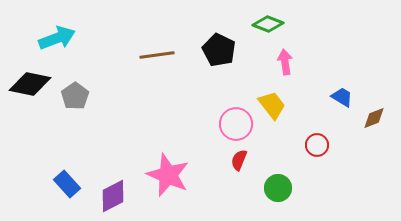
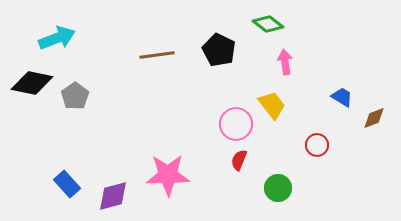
green diamond: rotated 16 degrees clockwise
black diamond: moved 2 px right, 1 px up
pink star: rotated 24 degrees counterclockwise
purple diamond: rotated 12 degrees clockwise
